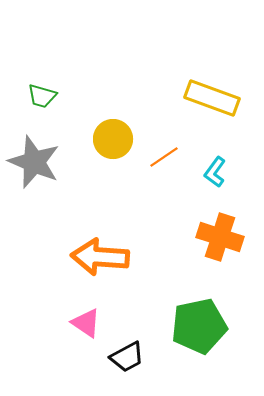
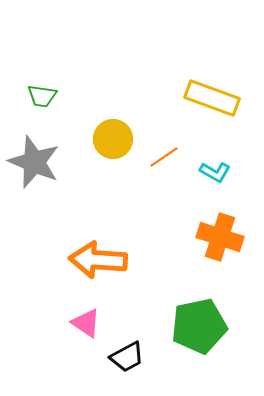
green trapezoid: rotated 8 degrees counterclockwise
cyan L-shape: rotated 96 degrees counterclockwise
orange arrow: moved 2 px left, 3 px down
